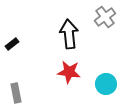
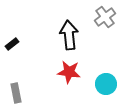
black arrow: moved 1 px down
